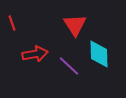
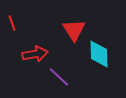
red triangle: moved 1 px left, 5 px down
purple line: moved 10 px left, 11 px down
